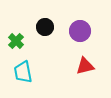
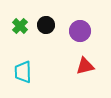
black circle: moved 1 px right, 2 px up
green cross: moved 4 px right, 15 px up
cyan trapezoid: rotated 10 degrees clockwise
